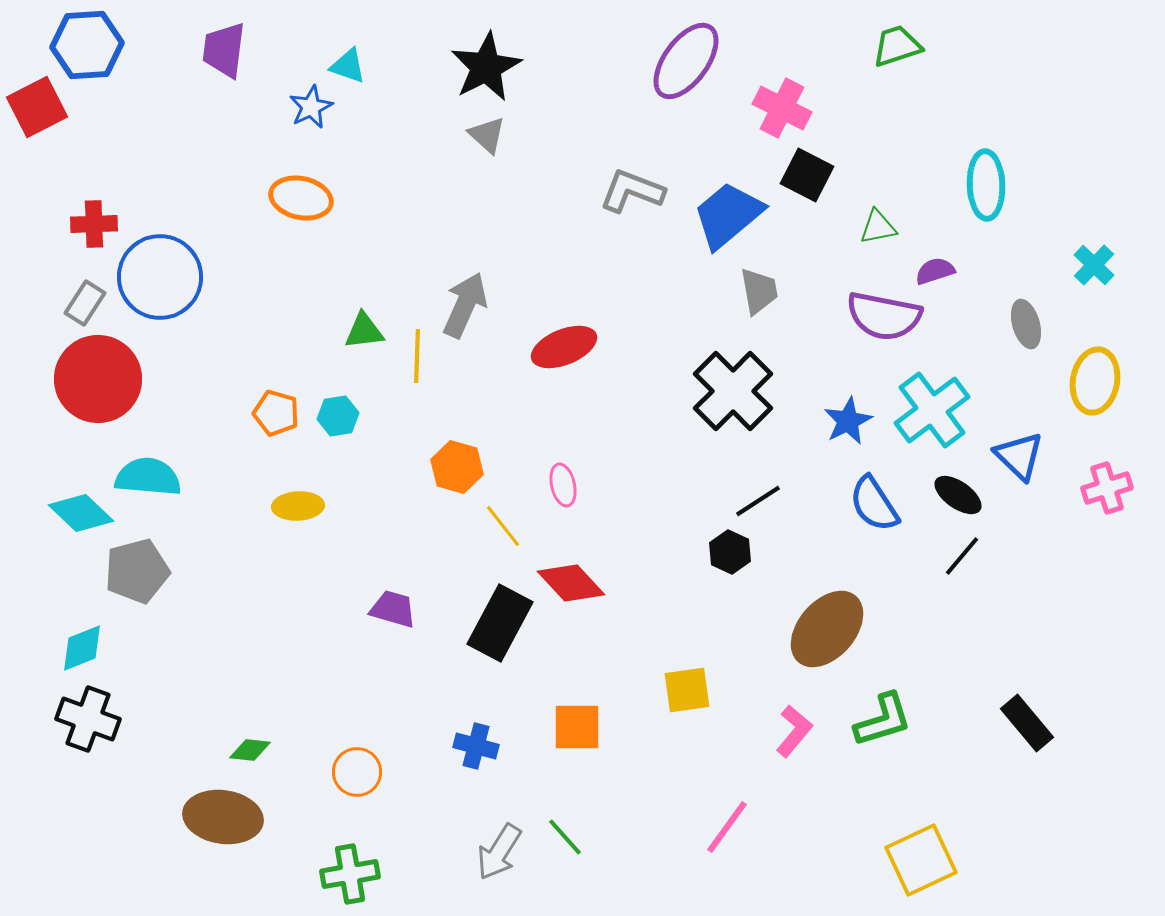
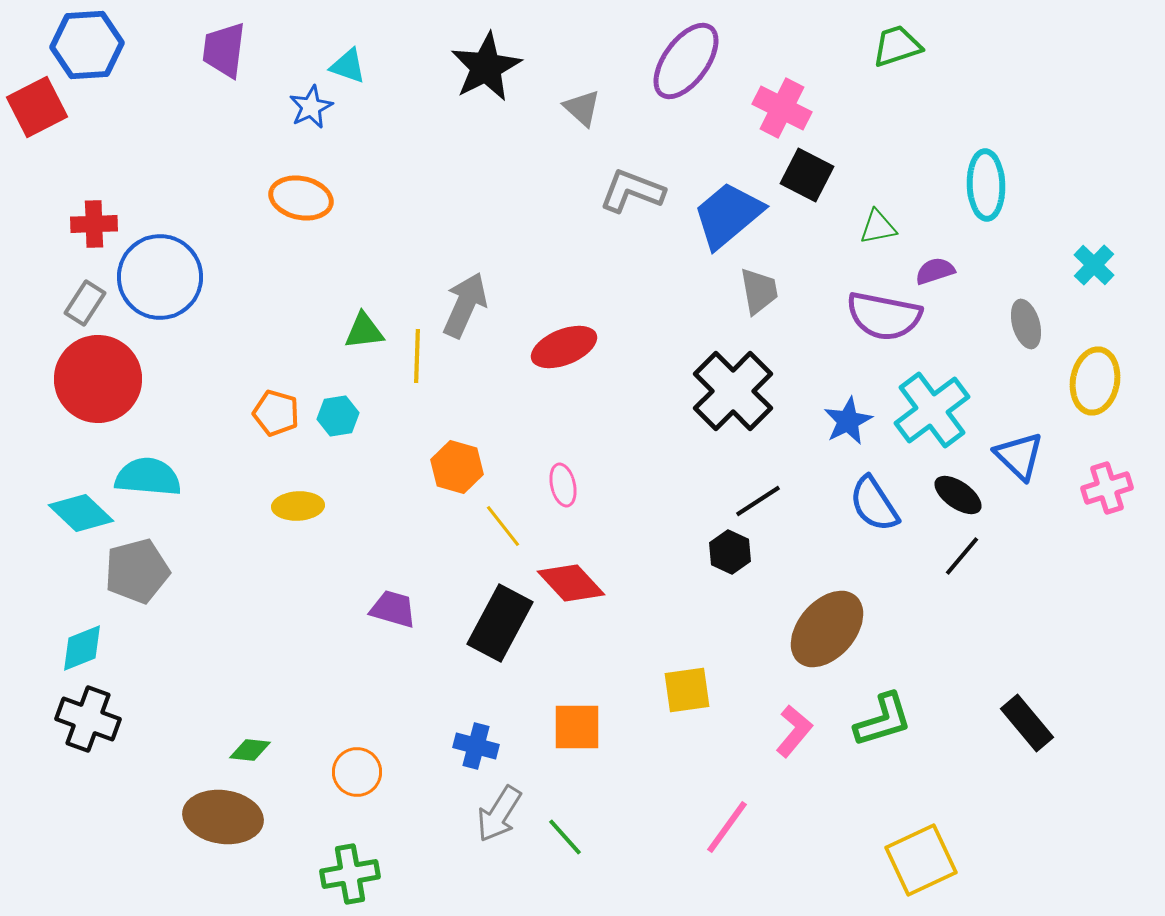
gray triangle at (487, 135): moved 95 px right, 27 px up
gray arrow at (499, 852): moved 38 px up
